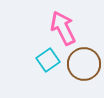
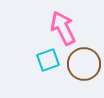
cyan square: rotated 15 degrees clockwise
